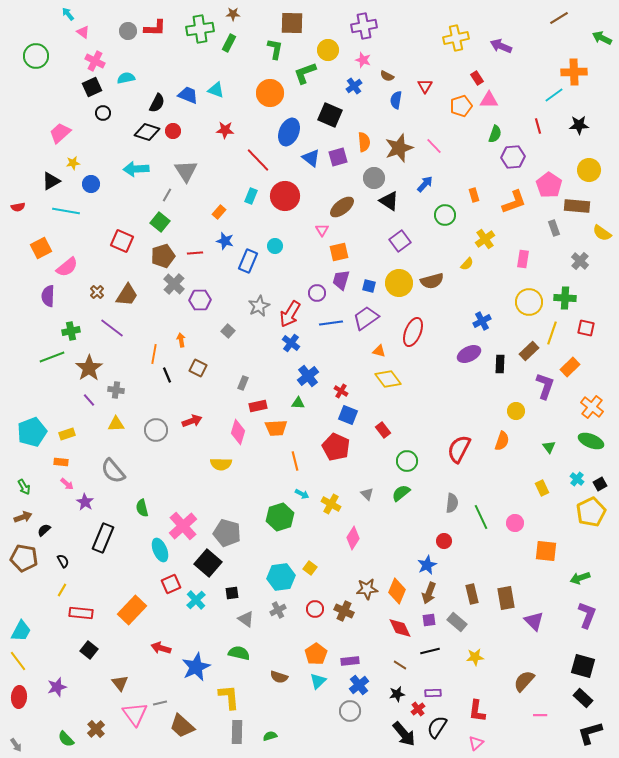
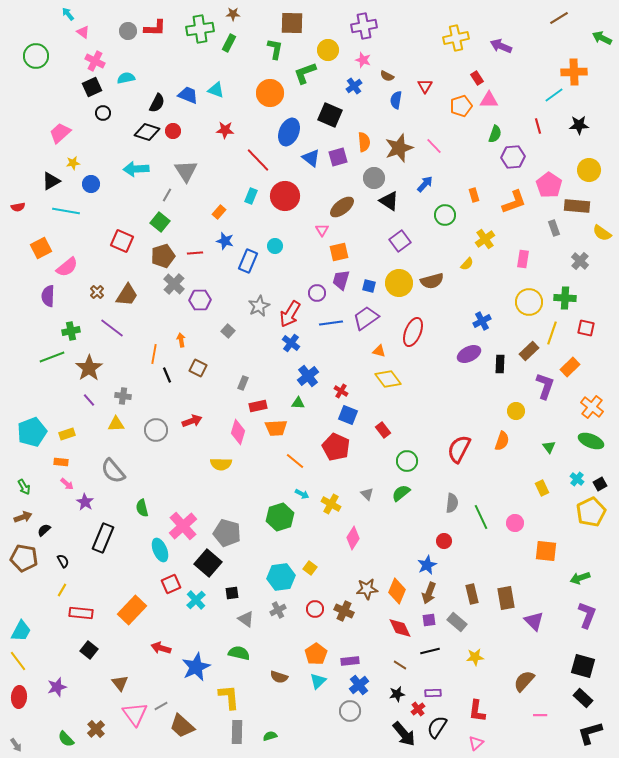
gray cross at (116, 390): moved 7 px right, 6 px down
orange line at (295, 461): rotated 36 degrees counterclockwise
gray line at (160, 703): moved 1 px right, 3 px down; rotated 16 degrees counterclockwise
